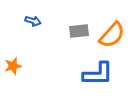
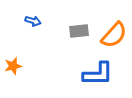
orange semicircle: moved 2 px right
